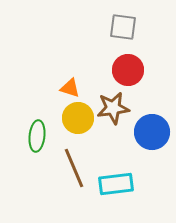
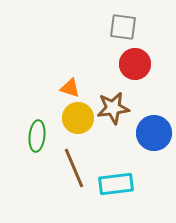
red circle: moved 7 px right, 6 px up
blue circle: moved 2 px right, 1 px down
